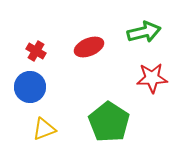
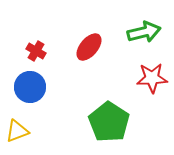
red ellipse: rotated 28 degrees counterclockwise
yellow triangle: moved 27 px left, 2 px down
